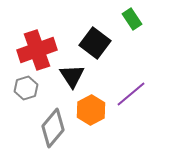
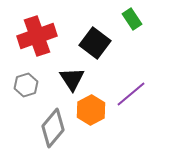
red cross: moved 14 px up
black triangle: moved 3 px down
gray hexagon: moved 3 px up
